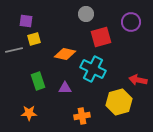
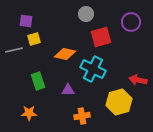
purple triangle: moved 3 px right, 2 px down
